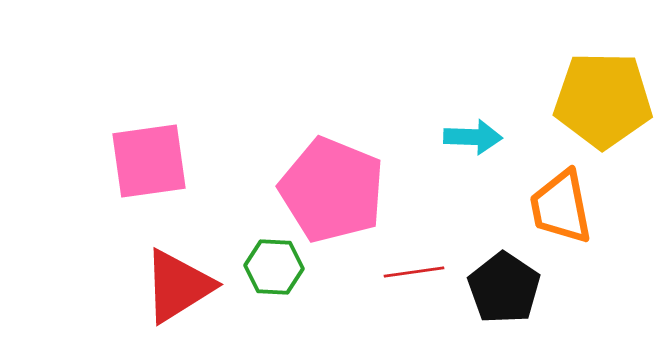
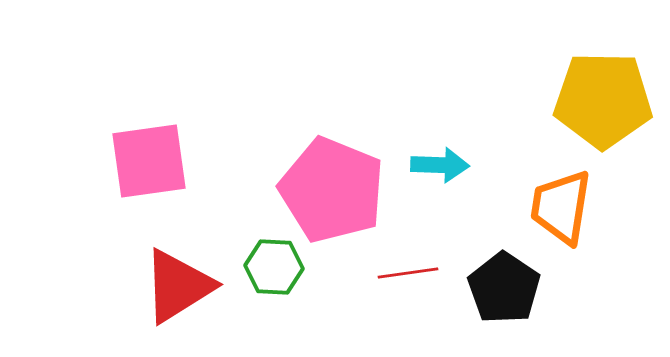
cyan arrow: moved 33 px left, 28 px down
orange trapezoid: rotated 20 degrees clockwise
red line: moved 6 px left, 1 px down
